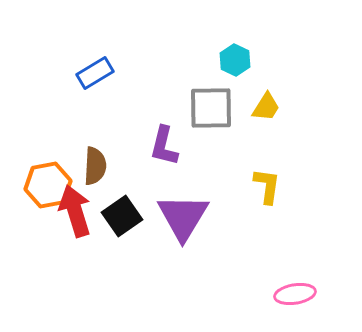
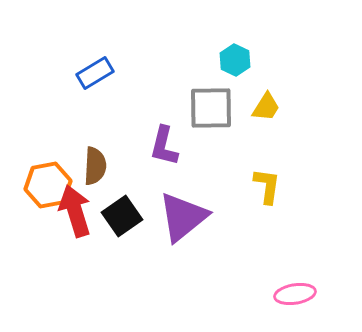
purple triangle: rotated 20 degrees clockwise
